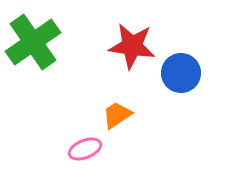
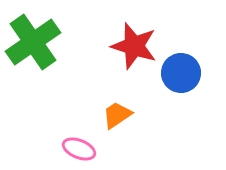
red star: moved 2 px right; rotated 9 degrees clockwise
pink ellipse: moved 6 px left; rotated 44 degrees clockwise
